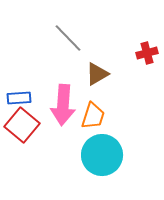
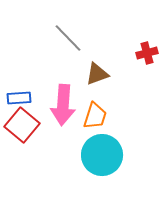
brown triangle: rotated 10 degrees clockwise
orange trapezoid: moved 2 px right
